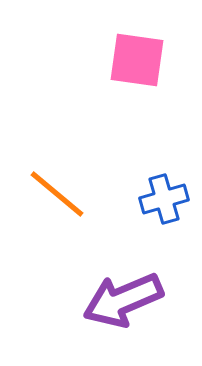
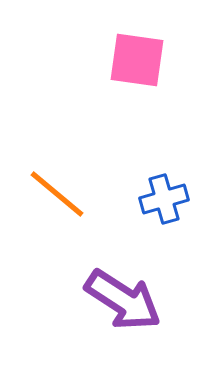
purple arrow: rotated 124 degrees counterclockwise
